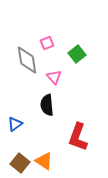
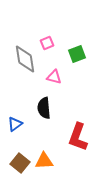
green square: rotated 18 degrees clockwise
gray diamond: moved 2 px left, 1 px up
pink triangle: rotated 35 degrees counterclockwise
black semicircle: moved 3 px left, 3 px down
orange triangle: rotated 36 degrees counterclockwise
